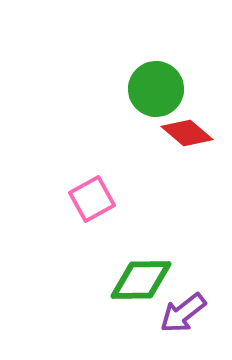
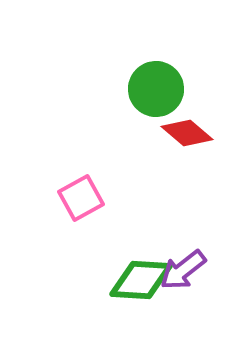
pink square: moved 11 px left, 1 px up
green diamond: rotated 4 degrees clockwise
purple arrow: moved 43 px up
